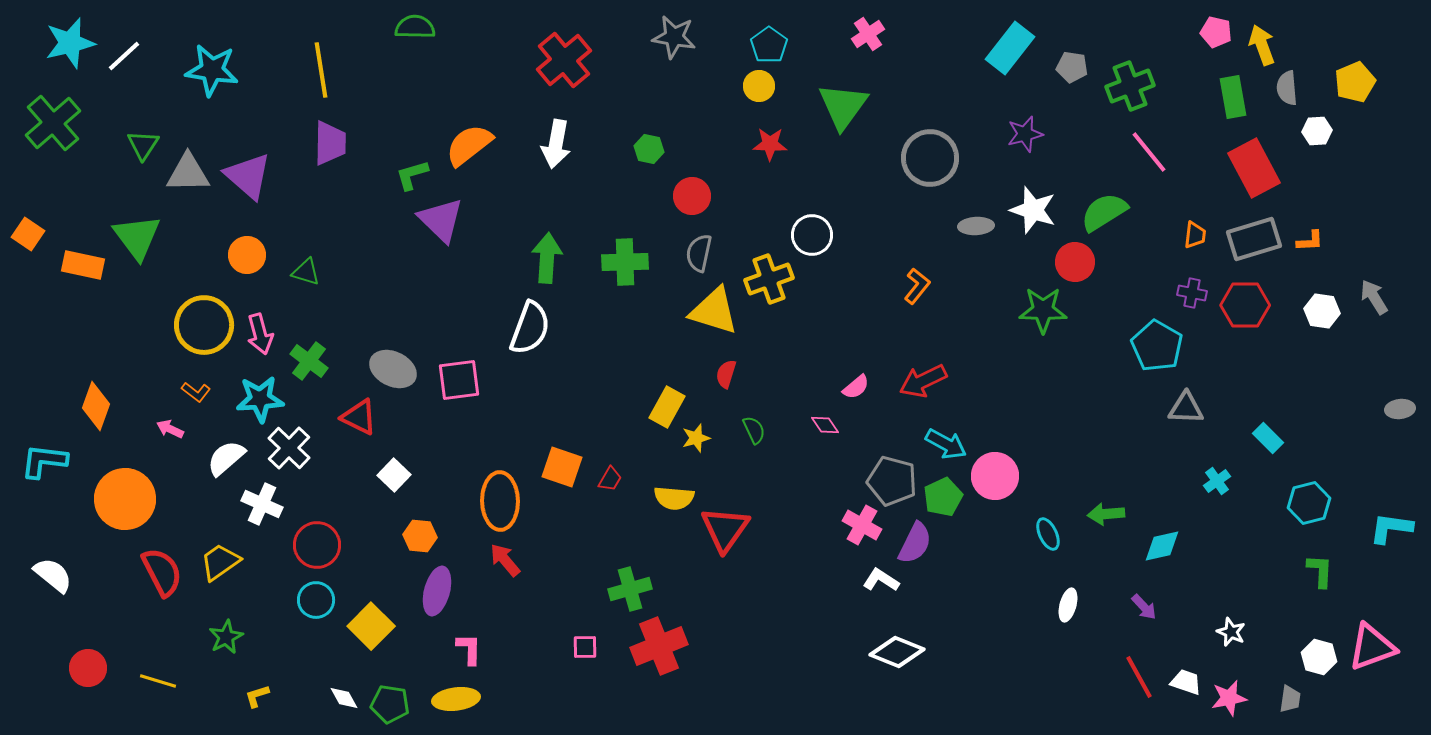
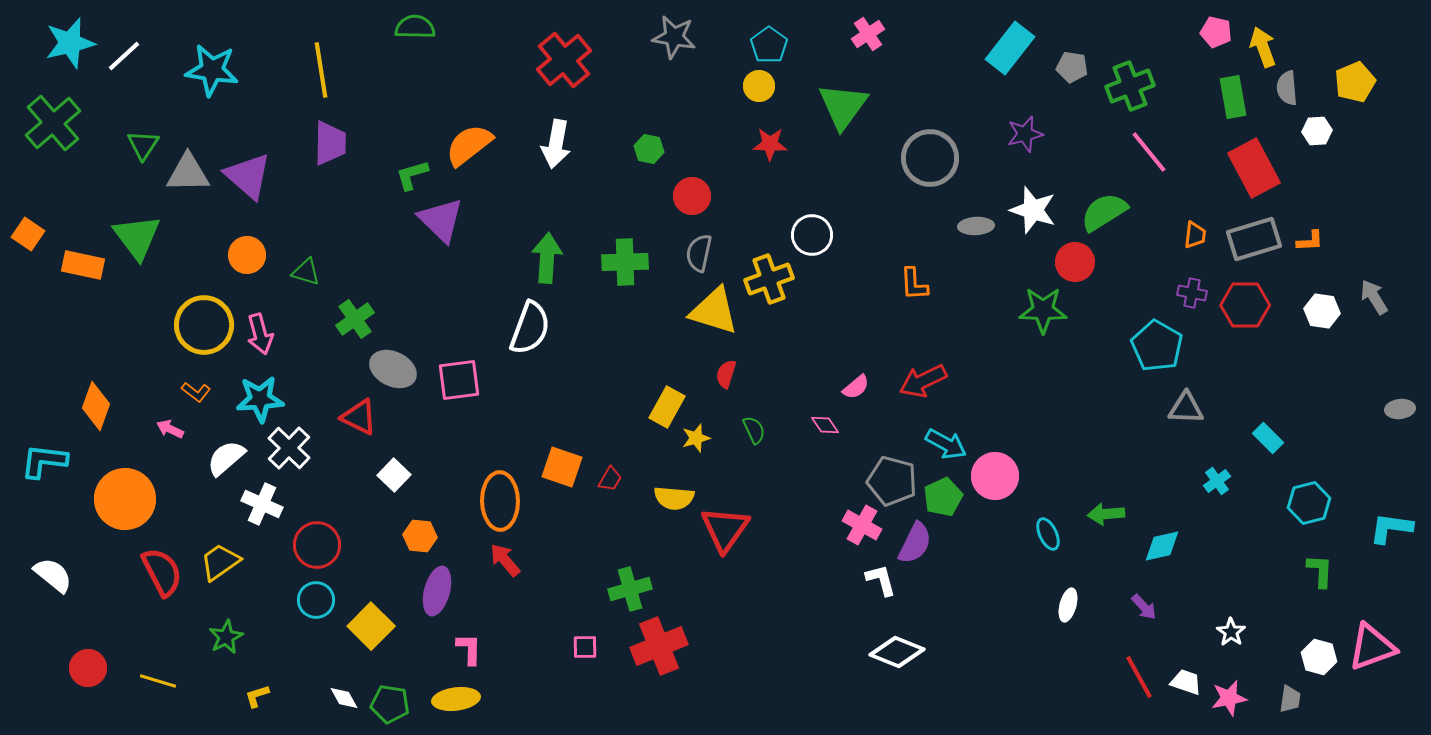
yellow arrow at (1262, 45): moved 1 px right, 2 px down
orange L-shape at (917, 286): moved 3 px left, 2 px up; rotated 138 degrees clockwise
green cross at (309, 361): moved 46 px right, 42 px up; rotated 18 degrees clockwise
white L-shape at (881, 580): rotated 42 degrees clockwise
white star at (1231, 632): rotated 12 degrees clockwise
